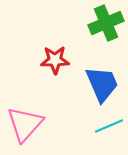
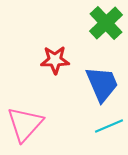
green cross: rotated 20 degrees counterclockwise
